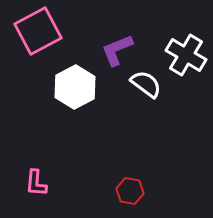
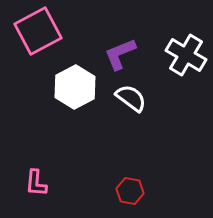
purple L-shape: moved 3 px right, 4 px down
white semicircle: moved 15 px left, 14 px down
